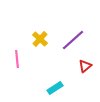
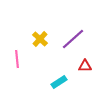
purple line: moved 1 px up
red triangle: rotated 40 degrees clockwise
cyan rectangle: moved 4 px right, 6 px up
